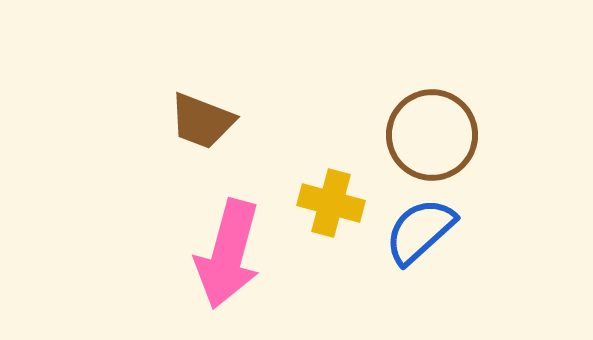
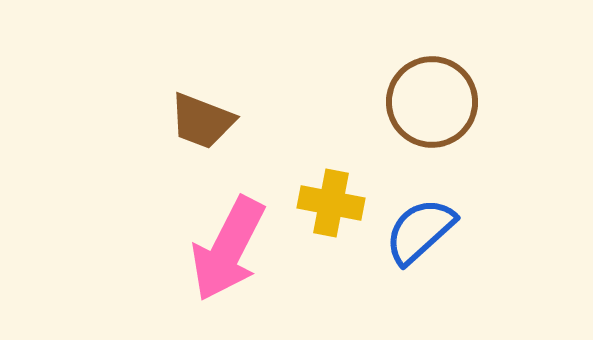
brown circle: moved 33 px up
yellow cross: rotated 4 degrees counterclockwise
pink arrow: moved 5 px up; rotated 12 degrees clockwise
